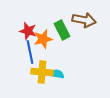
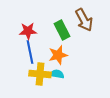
brown arrow: rotated 50 degrees clockwise
red star: rotated 18 degrees counterclockwise
orange star: moved 15 px right, 16 px down
yellow cross: moved 2 px left, 2 px down
